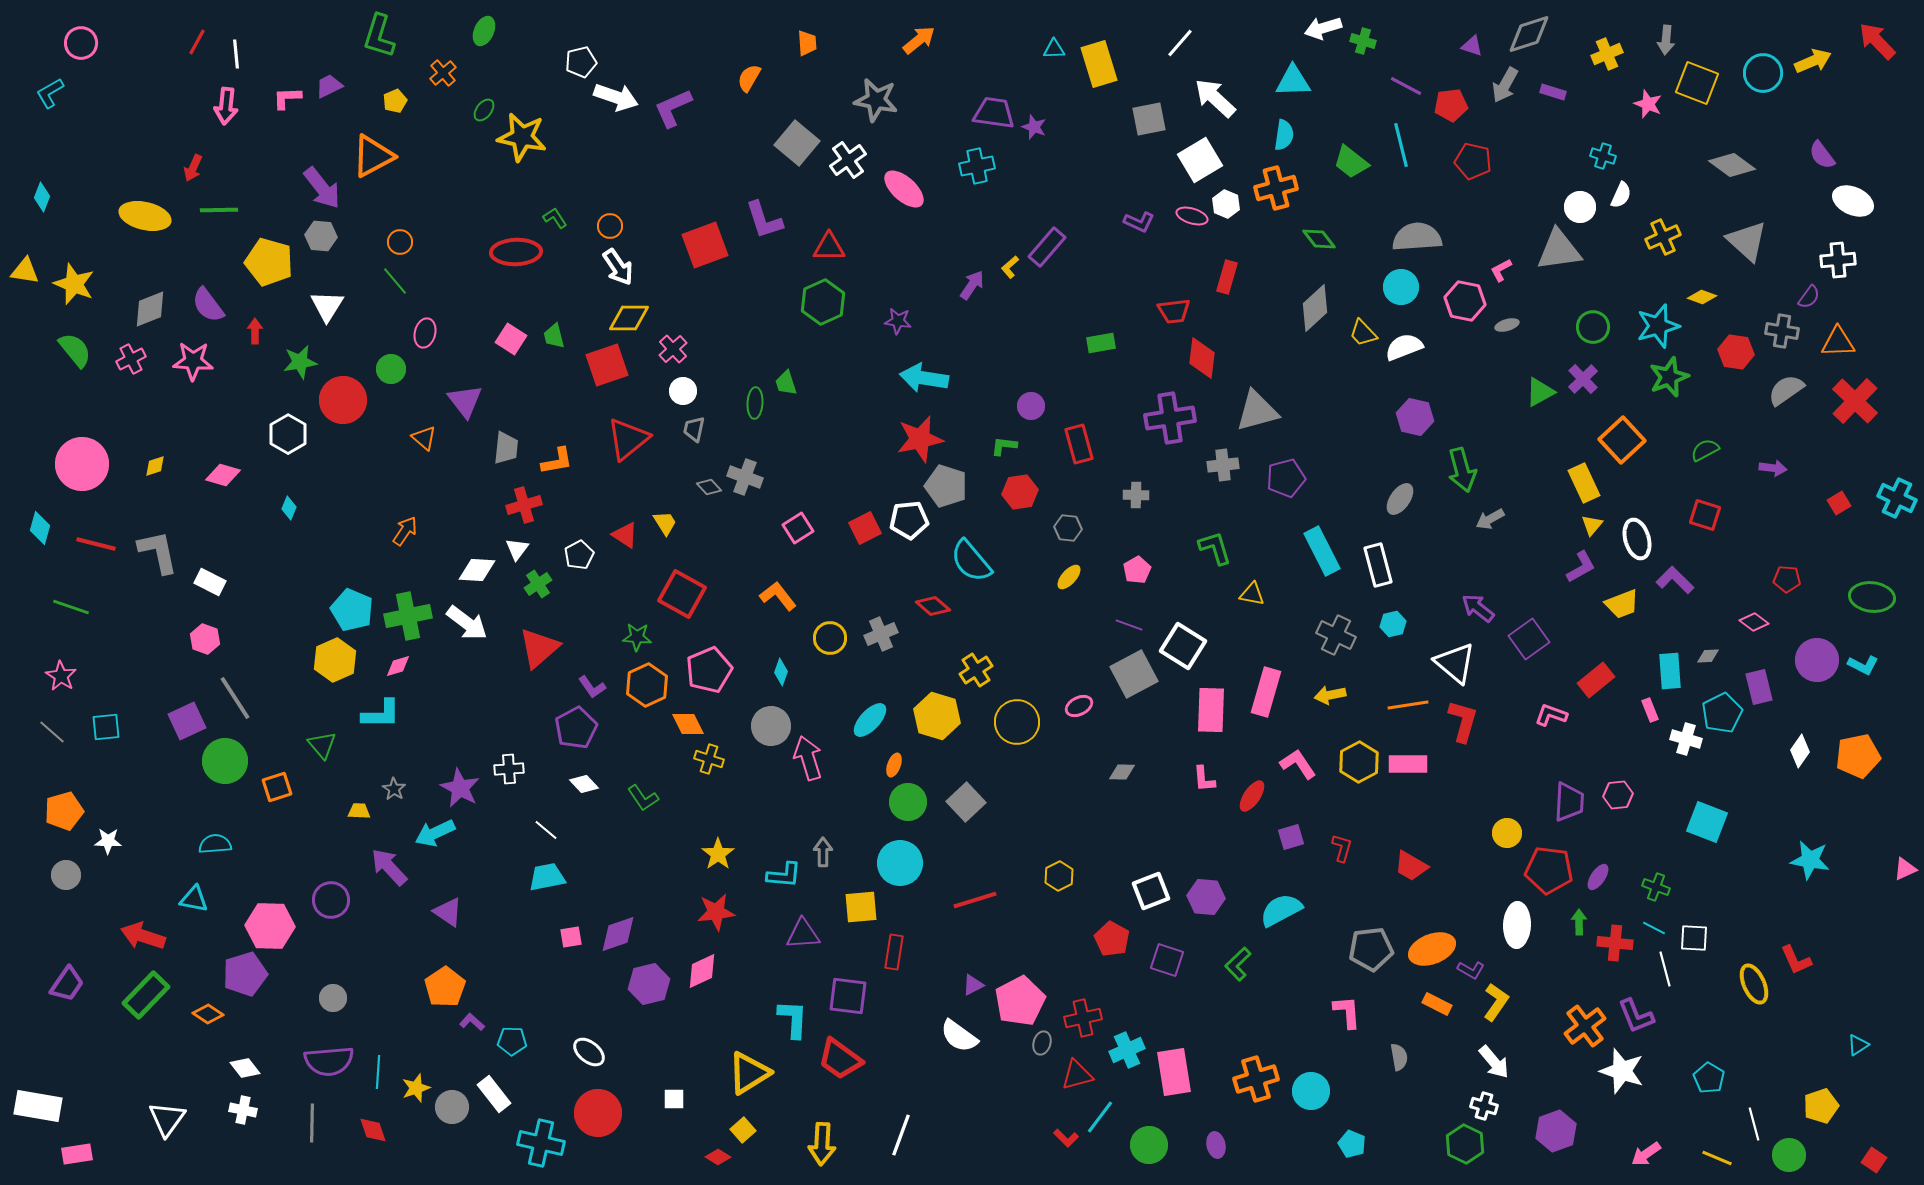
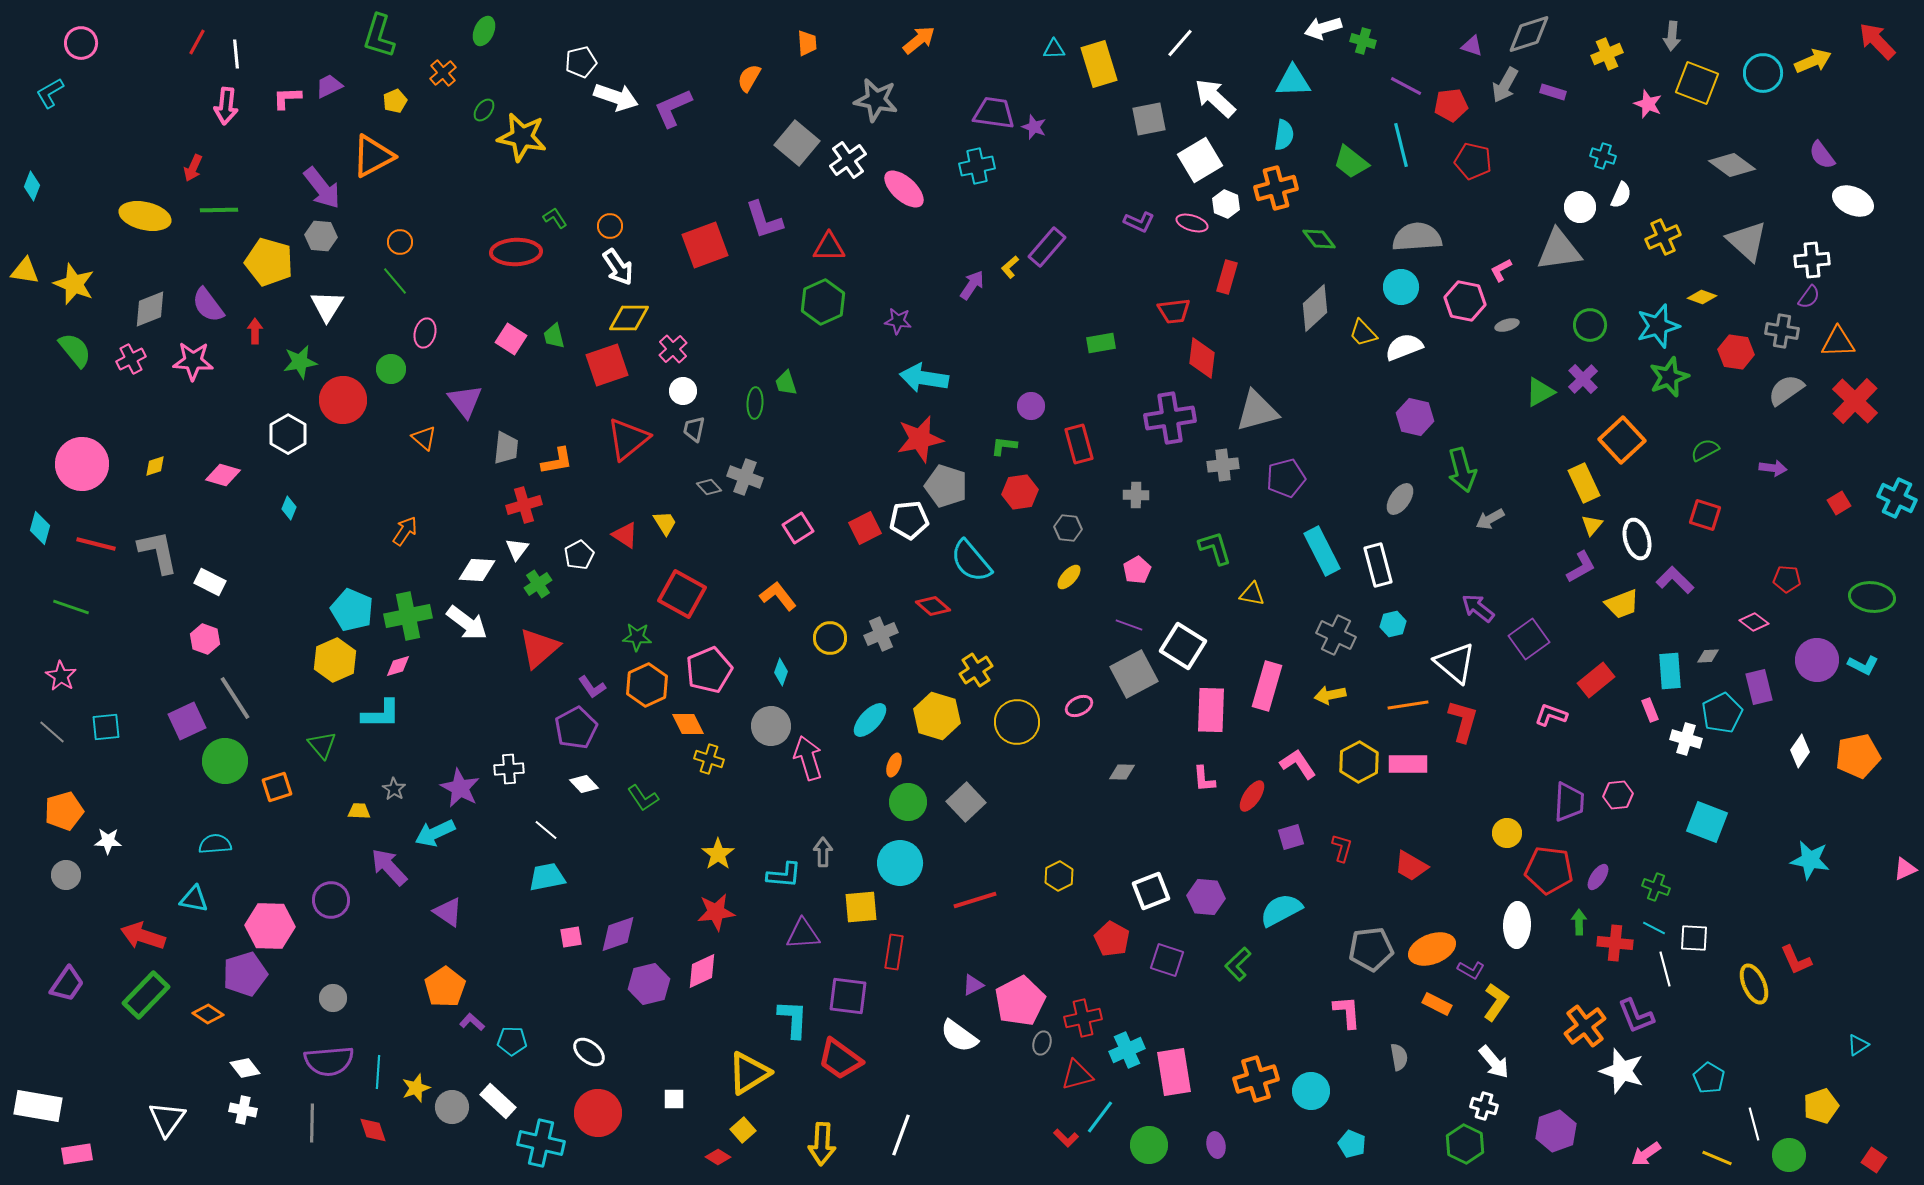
gray arrow at (1666, 40): moved 6 px right, 4 px up
cyan diamond at (42, 197): moved 10 px left, 11 px up
pink ellipse at (1192, 216): moved 7 px down
white cross at (1838, 260): moved 26 px left
green circle at (1593, 327): moved 3 px left, 2 px up
pink rectangle at (1266, 692): moved 1 px right, 6 px up
white rectangle at (494, 1094): moved 4 px right, 7 px down; rotated 9 degrees counterclockwise
